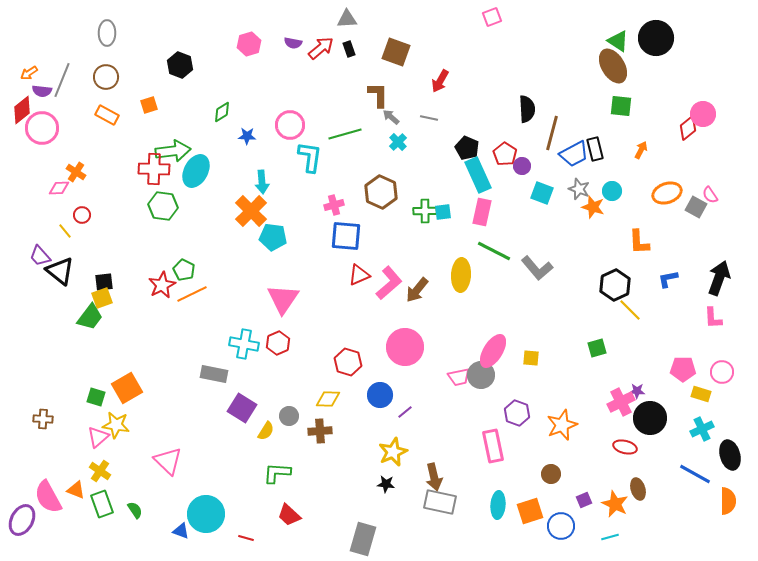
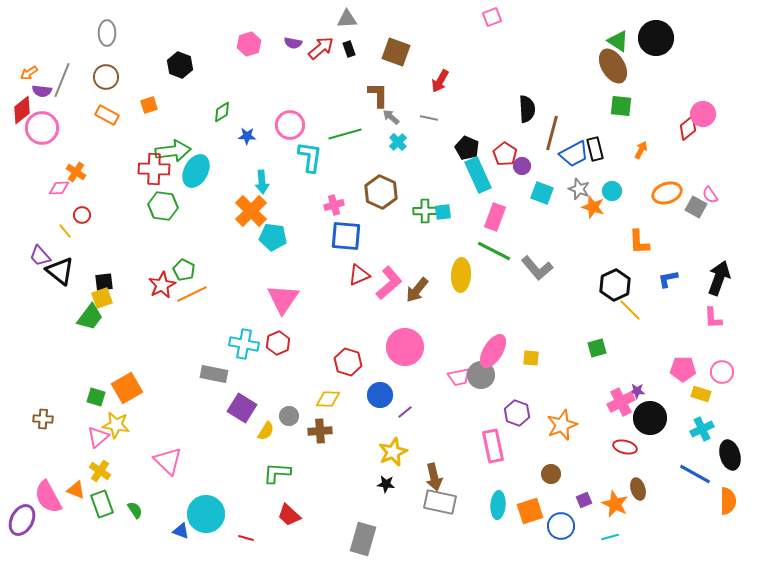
pink rectangle at (482, 212): moved 13 px right, 5 px down; rotated 8 degrees clockwise
